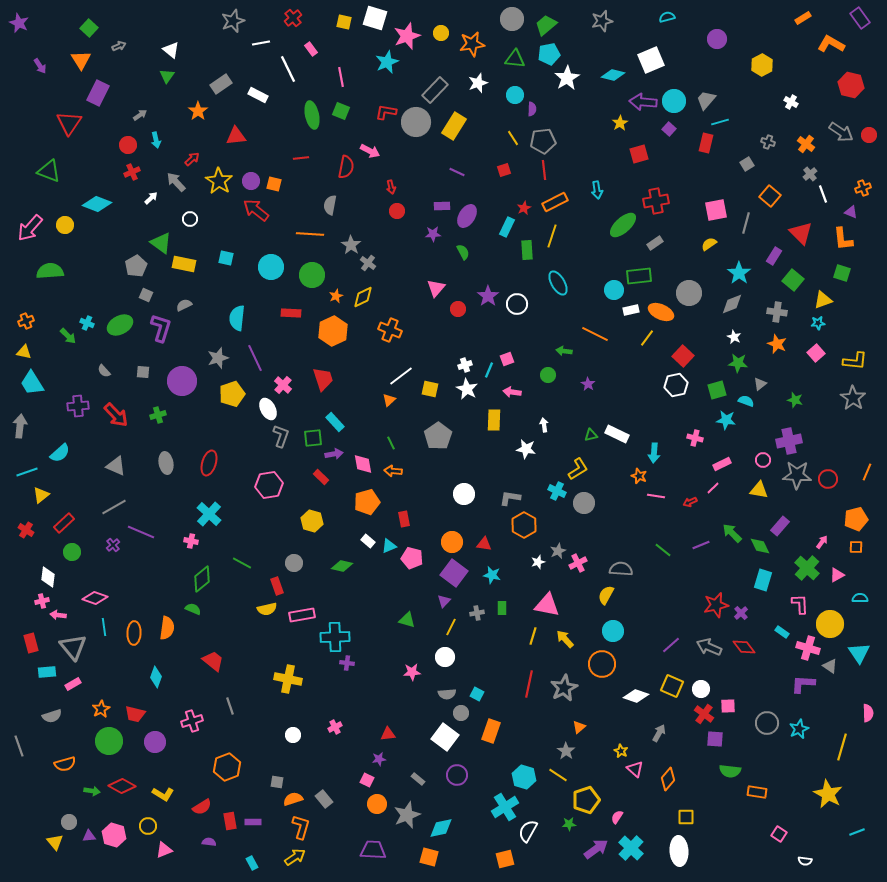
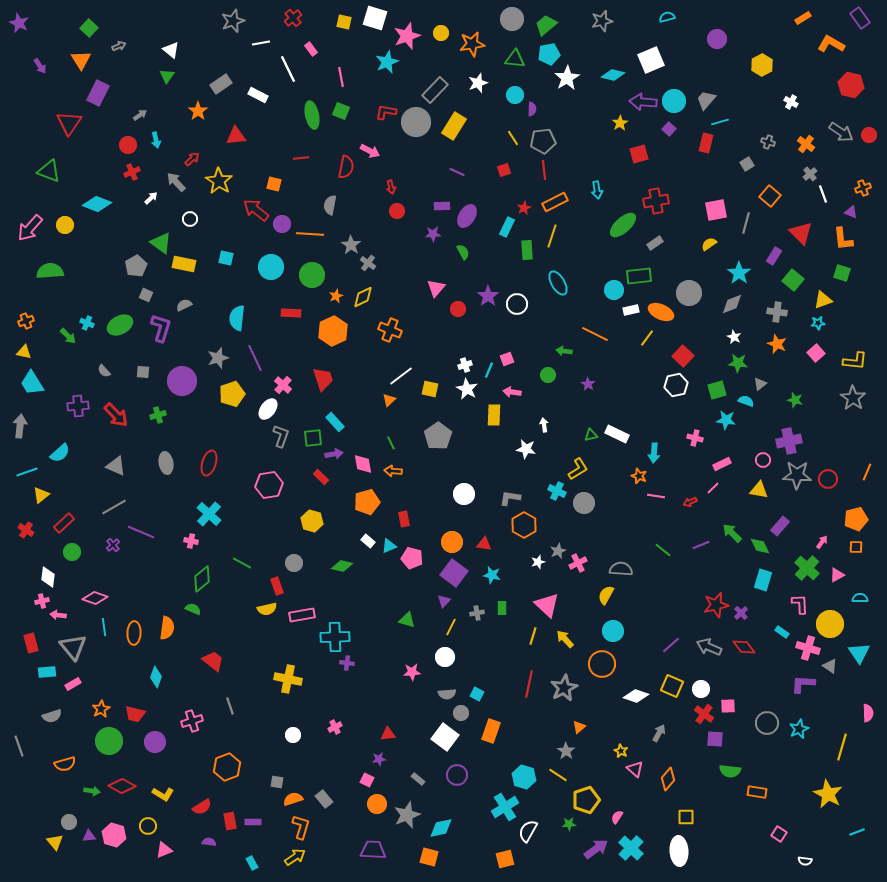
purple circle at (251, 181): moved 31 px right, 43 px down
white ellipse at (268, 409): rotated 65 degrees clockwise
yellow rectangle at (494, 420): moved 5 px up
pink triangle at (547, 605): rotated 32 degrees clockwise
